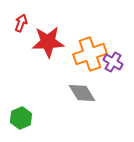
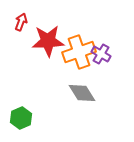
red arrow: moved 1 px up
red star: moved 1 px up
orange cross: moved 11 px left, 2 px up
purple cross: moved 12 px left, 8 px up
